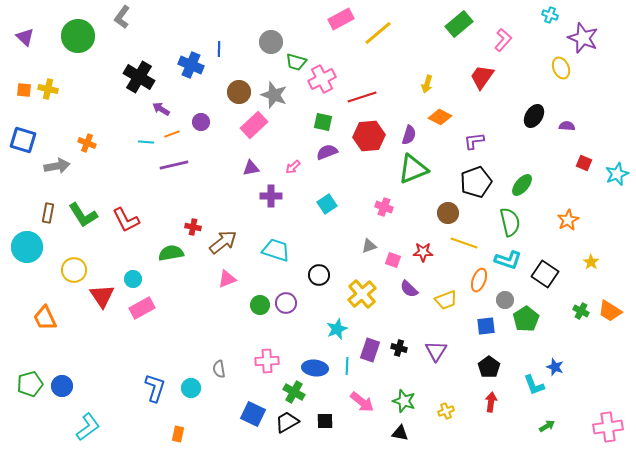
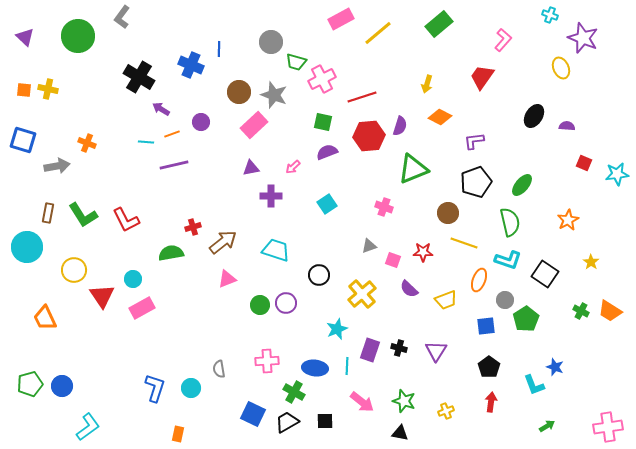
green rectangle at (459, 24): moved 20 px left
purple semicircle at (409, 135): moved 9 px left, 9 px up
cyan star at (617, 174): rotated 15 degrees clockwise
red cross at (193, 227): rotated 28 degrees counterclockwise
